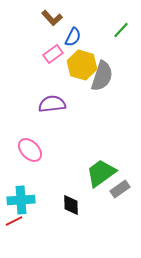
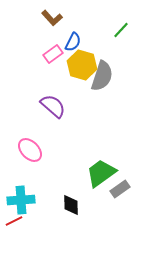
blue semicircle: moved 5 px down
purple semicircle: moved 1 px right, 2 px down; rotated 48 degrees clockwise
